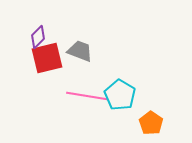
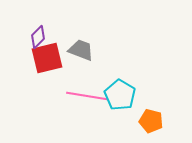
gray trapezoid: moved 1 px right, 1 px up
orange pentagon: moved 2 px up; rotated 20 degrees counterclockwise
